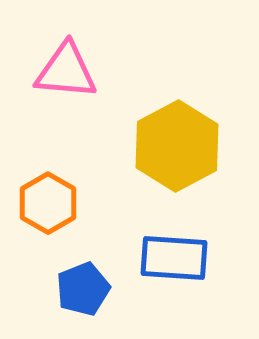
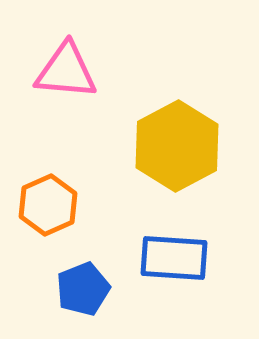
orange hexagon: moved 2 px down; rotated 6 degrees clockwise
